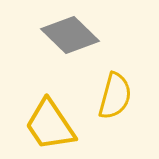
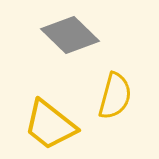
yellow trapezoid: rotated 18 degrees counterclockwise
